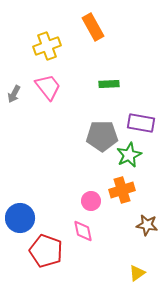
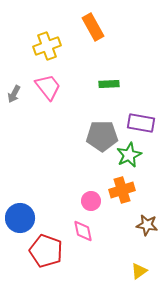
yellow triangle: moved 2 px right, 2 px up
